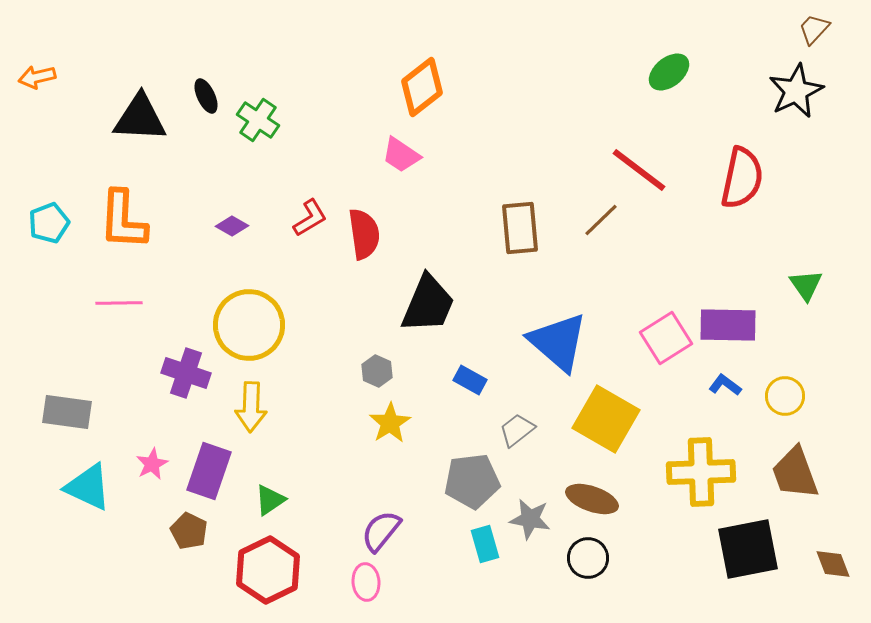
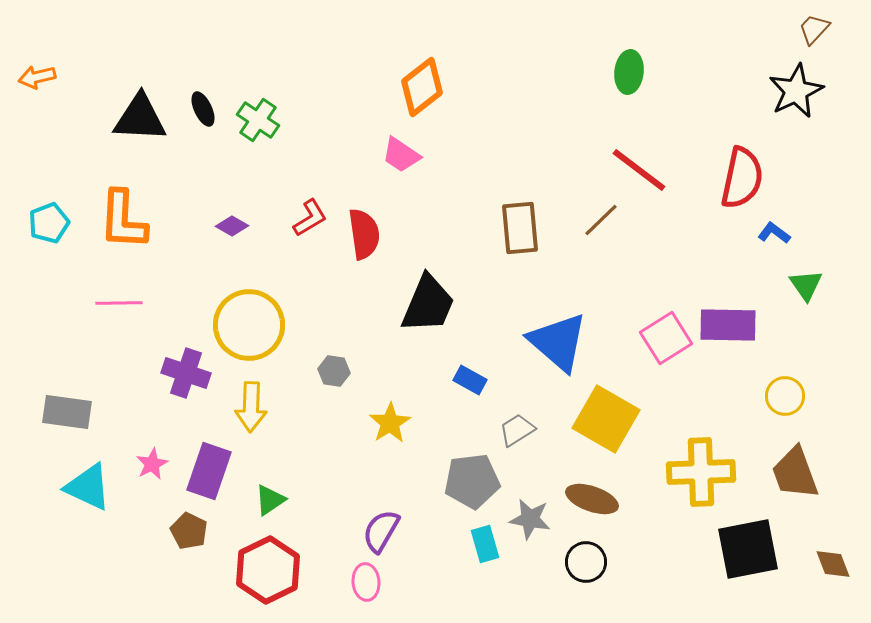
green ellipse at (669, 72): moved 40 px left; rotated 45 degrees counterclockwise
black ellipse at (206, 96): moved 3 px left, 13 px down
gray hexagon at (377, 371): moved 43 px left; rotated 16 degrees counterclockwise
blue L-shape at (725, 385): moved 49 px right, 152 px up
gray trapezoid at (517, 430): rotated 6 degrees clockwise
purple semicircle at (381, 531): rotated 9 degrees counterclockwise
black circle at (588, 558): moved 2 px left, 4 px down
